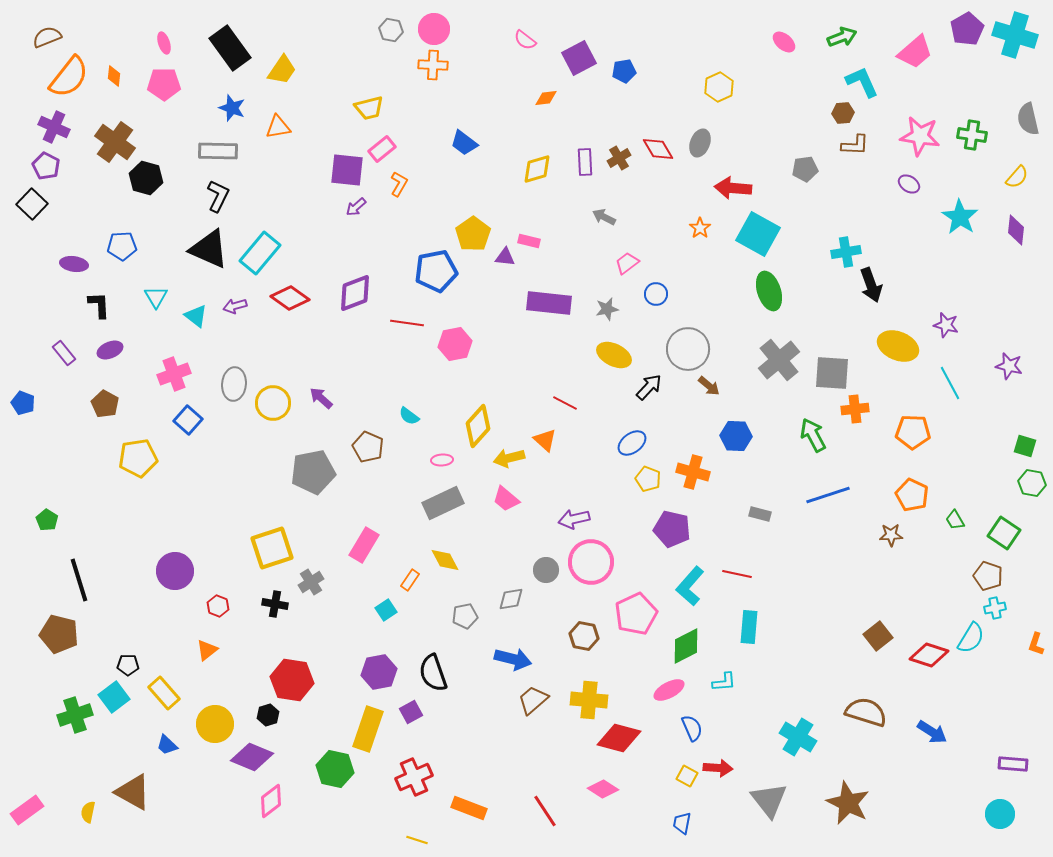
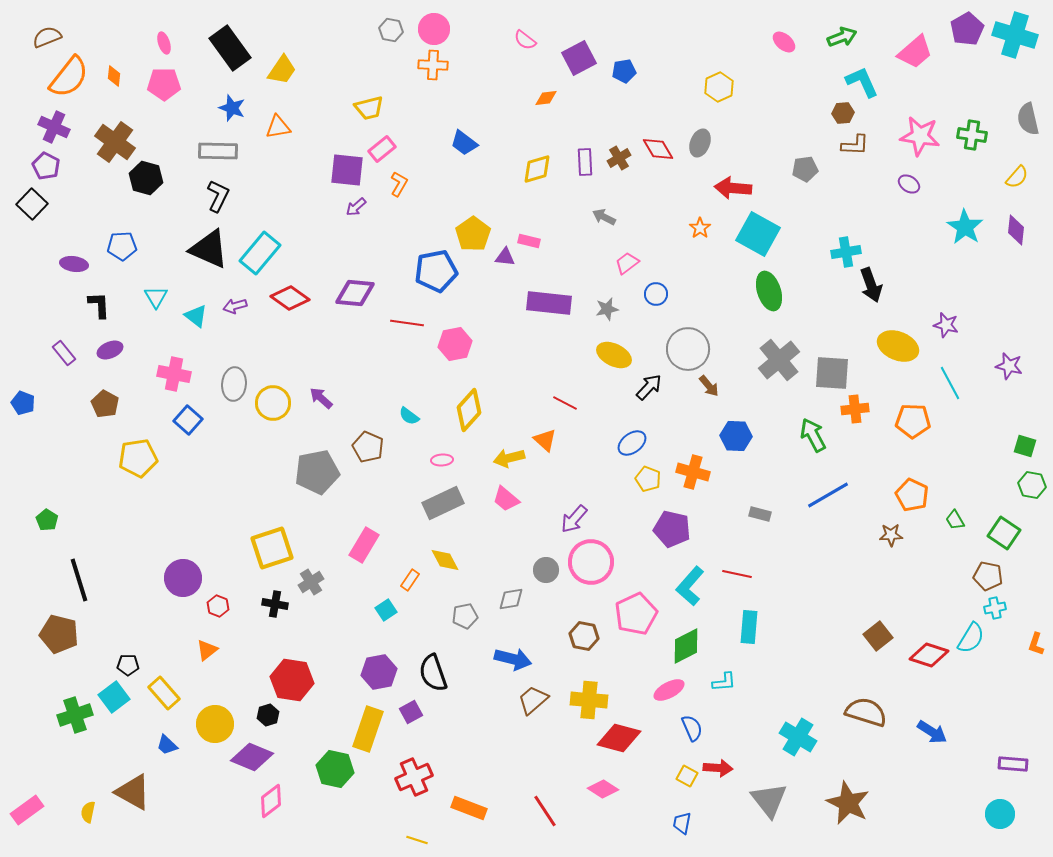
cyan star at (960, 217): moved 5 px right, 10 px down
purple diamond at (355, 293): rotated 27 degrees clockwise
pink cross at (174, 374): rotated 32 degrees clockwise
brown arrow at (709, 386): rotated 10 degrees clockwise
yellow diamond at (478, 426): moved 9 px left, 16 px up
orange pentagon at (913, 432): moved 11 px up
gray pentagon at (313, 472): moved 4 px right
green hexagon at (1032, 483): moved 2 px down
blue line at (828, 495): rotated 12 degrees counterclockwise
purple arrow at (574, 519): rotated 36 degrees counterclockwise
purple circle at (175, 571): moved 8 px right, 7 px down
brown pentagon at (988, 576): rotated 8 degrees counterclockwise
